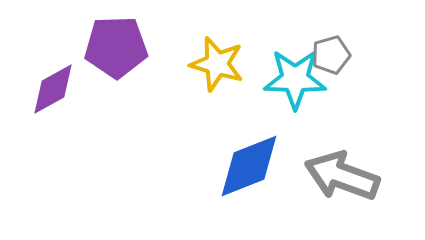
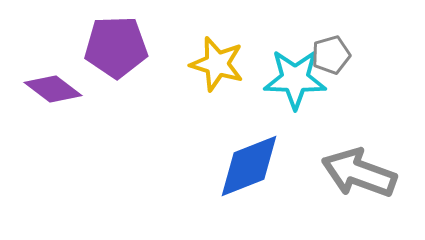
purple diamond: rotated 66 degrees clockwise
gray arrow: moved 17 px right, 3 px up
